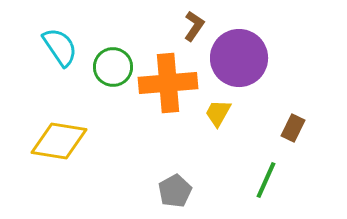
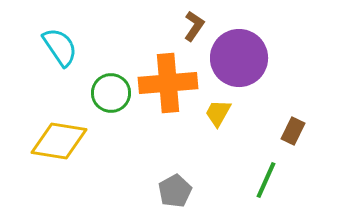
green circle: moved 2 px left, 26 px down
brown rectangle: moved 3 px down
